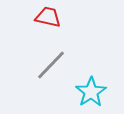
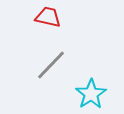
cyan star: moved 2 px down
